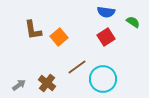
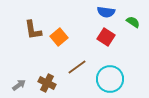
red square: rotated 24 degrees counterclockwise
cyan circle: moved 7 px right
brown cross: rotated 12 degrees counterclockwise
